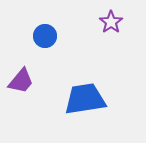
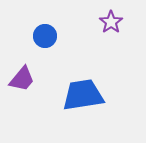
purple trapezoid: moved 1 px right, 2 px up
blue trapezoid: moved 2 px left, 4 px up
